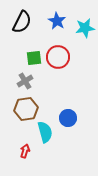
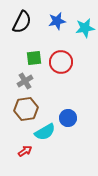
blue star: rotated 30 degrees clockwise
red circle: moved 3 px right, 5 px down
cyan semicircle: rotated 75 degrees clockwise
red arrow: rotated 40 degrees clockwise
